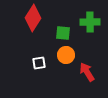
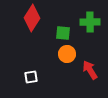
red diamond: moved 1 px left
orange circle: moved 1 px right, 1 px up
white square: moved 8 px left, 14 px down
red arrow: moved 3 px right, 2 px up
